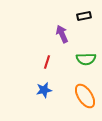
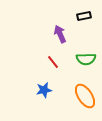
purple arrow: moved 2 px left
red line: moved 6 px right; rotated 56 degrees counterclockwise
